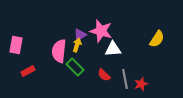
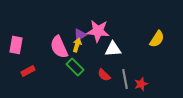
pink star: moved 3 px left; rotated 10 degrees counterclockwise
pink semicircle: moved 4 px up; rotated 30 degrees counterclockwise
